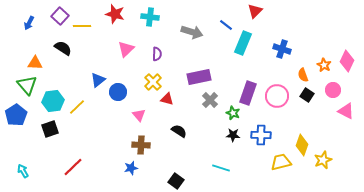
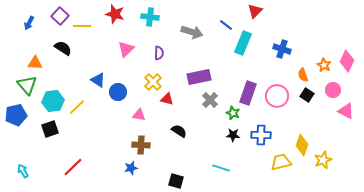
purple semicircle at (157, 54): moved 2 px right, 1 px up
blue triangle at (98, 80): rotated 49 degrees counterclockwise
blue pentagon at (16, 115): rotated 20 degrees clockwise
pink triangle at (139, 115): rotated 40 degrees counterclockwise
black square at (176, 181): rotated 21 degrees counterclockwise
